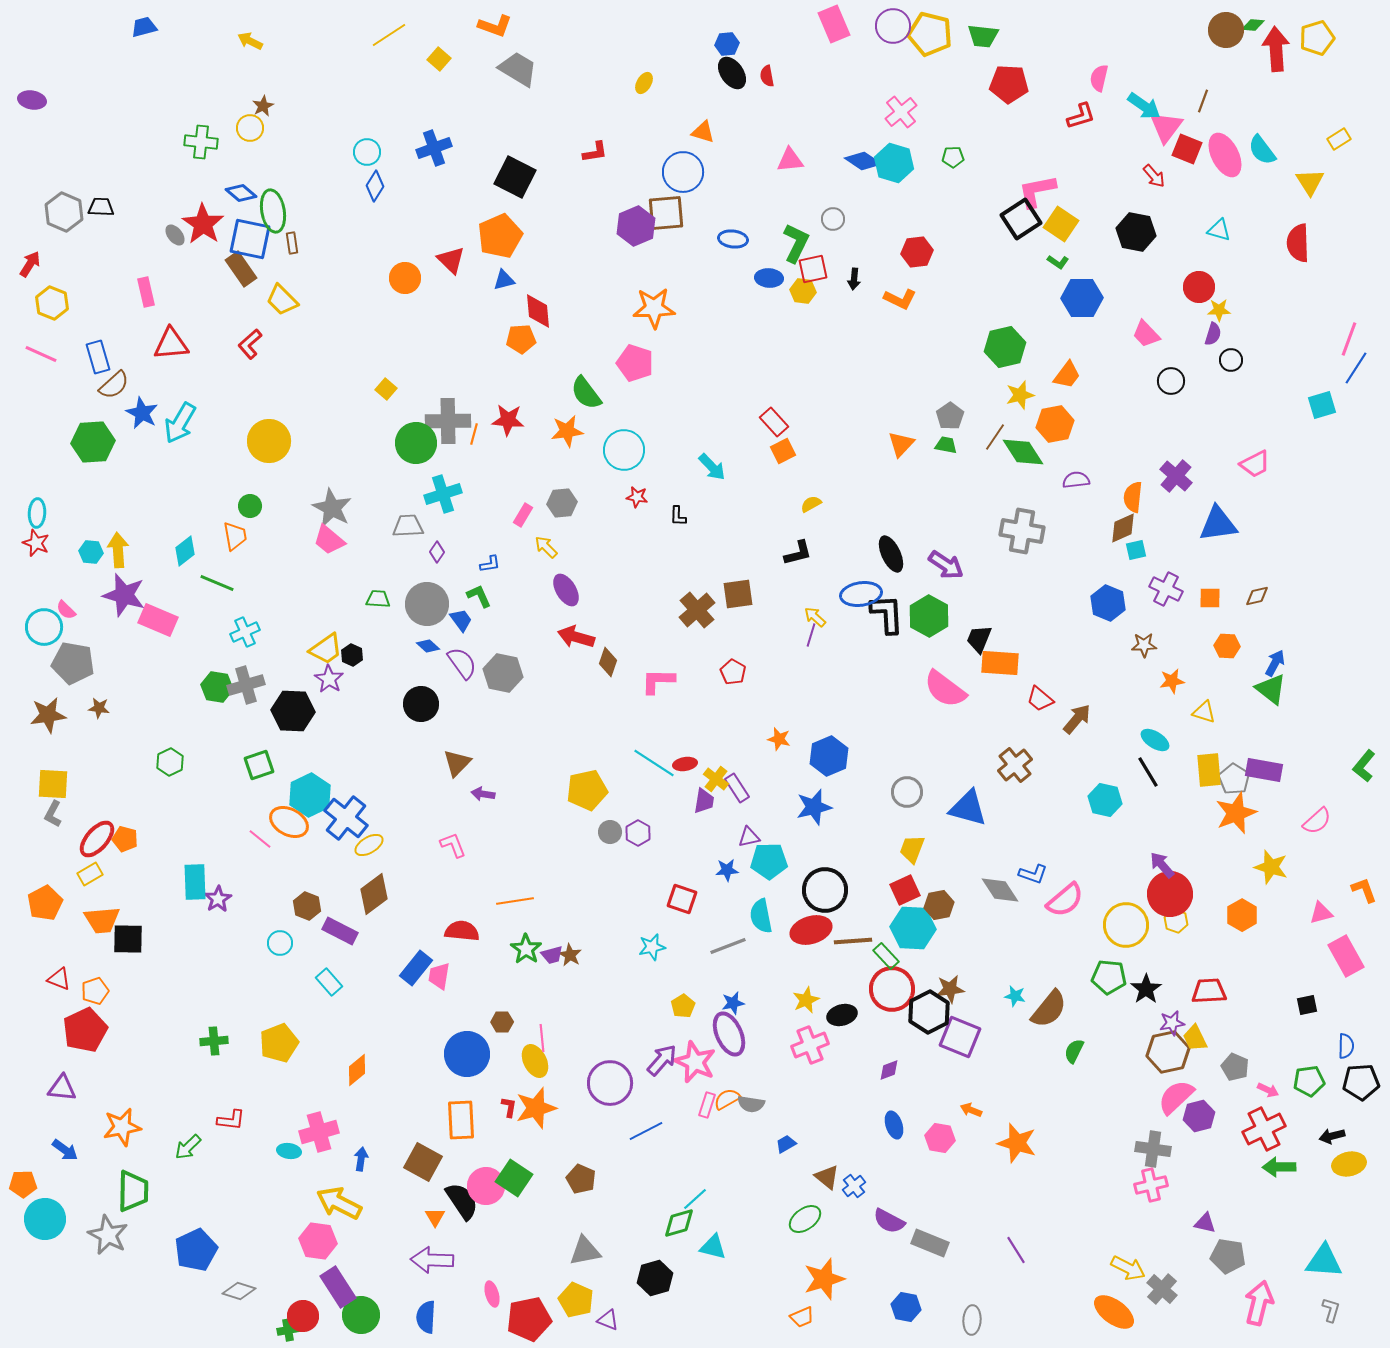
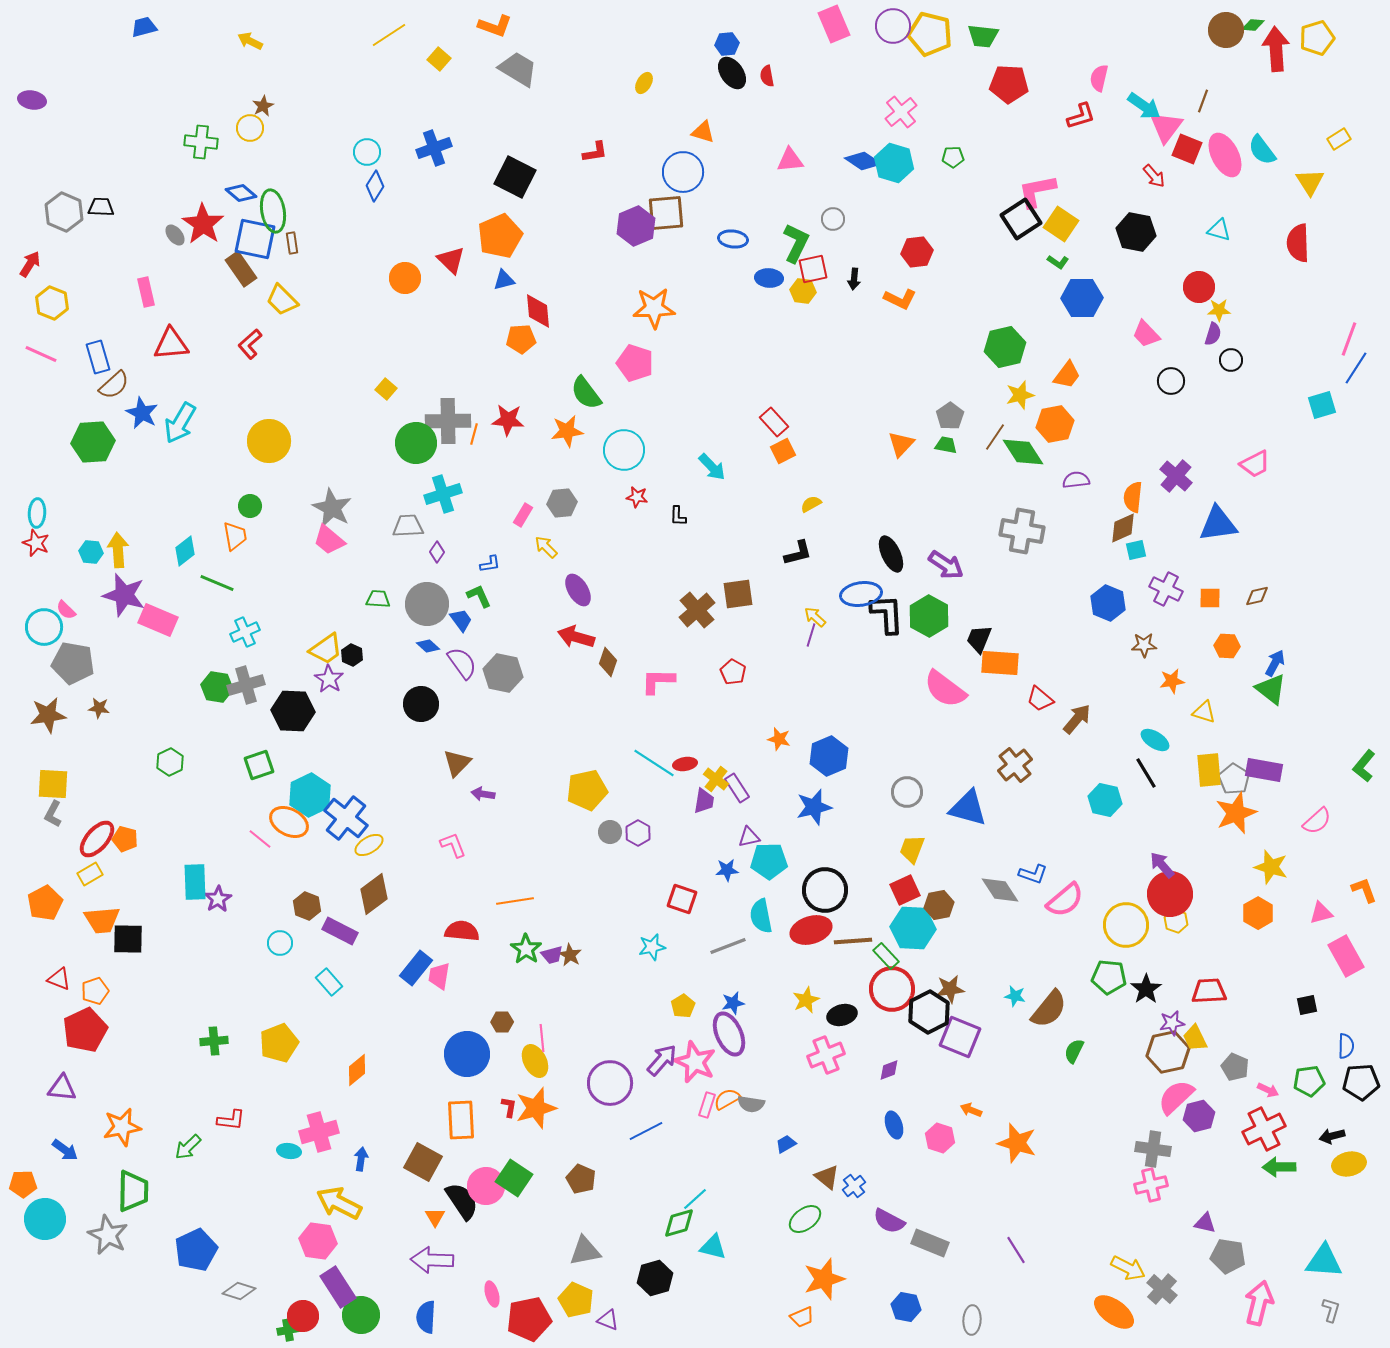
blue square at (250, 239): moved 5 px right
purple ellipse at (566, 590): moved 12 px right
black line at (1148, 772): moved 2 px left, 1 px down
orange hexagon at (1242, 915): moved 16 px right, 2 px up
pink cross at (810, 1045): moved 16 px right, 10 px down
pink hexagon at (940, 1138): rotated 8 degrees clockwise
